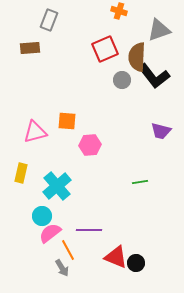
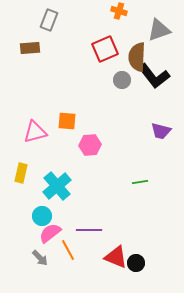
gray arrow: moved 22 px left, 10 px up; rotated 12 degrees counterclockwise
